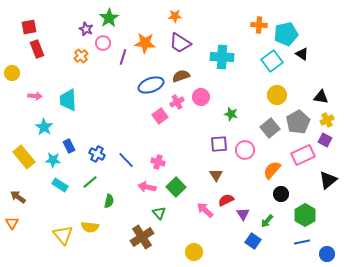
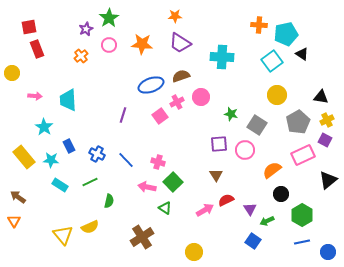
purple star at (86, 29): rotated 24 degrees clockwise
pink circle at (103, 43): moved 6 px right, 2 px down
orange star at (145, 43): moved 3 px left, 1 px down
purple line at (123, 57): moved 58 px down
gray square at (270, 128): moved 13 px left, 3 px up; rotated 18 degrees counterclockwise
cyan star at (53, 160): moved 2 px left
orange semicircle at (272, 170): rotated 12 degrees clockwise
green line at (90, 182): rotated 14 degrees clockwise
green square at (176, 187): moved 3 px left, 5 px up
pink arrow at (205, 210): rotated 108 degrees clockwise
green triangle at (159, 213): moved 6 px right, 5 px up; rotated 16 degrees counterclockwise
purple triangle at (243, 214): moved 7 px right, 5 px up
green hexagon at (305, 215): moved 3 px left
green arrow at (267, 221): rotated 24 degrees clockwise
orange triangle at (12, 223): moved 2 px right, 2 px up
yellow semicircle at (90, 227): rotated 30 degrees counterclockwise
blue circle at (327, 254): moved 1 px right, 2 px up
